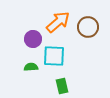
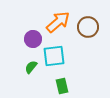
cyan square: rotated 10 degrees counterclockwise
green semicircle: rotated 48 degrees counterclockwise
